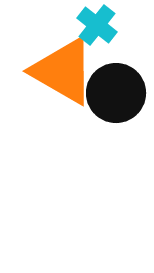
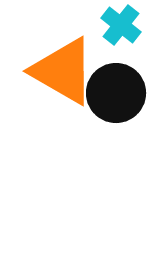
cyan cross: moved 24 px right
